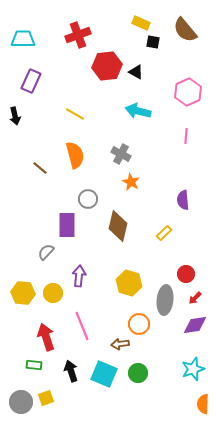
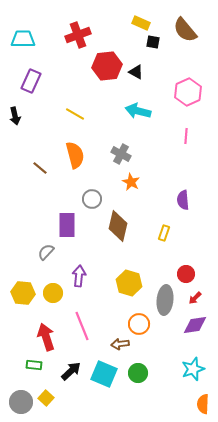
gray circle at (88, 199): moved 4 px right
yellow rectangle at (164, 233): rotated 28 degrees counterclockwise
black arrow at (71, 371): rotated 65 degrees clockwise
yellow square at (46, 398): rotated 28 degrees counterclockwise
